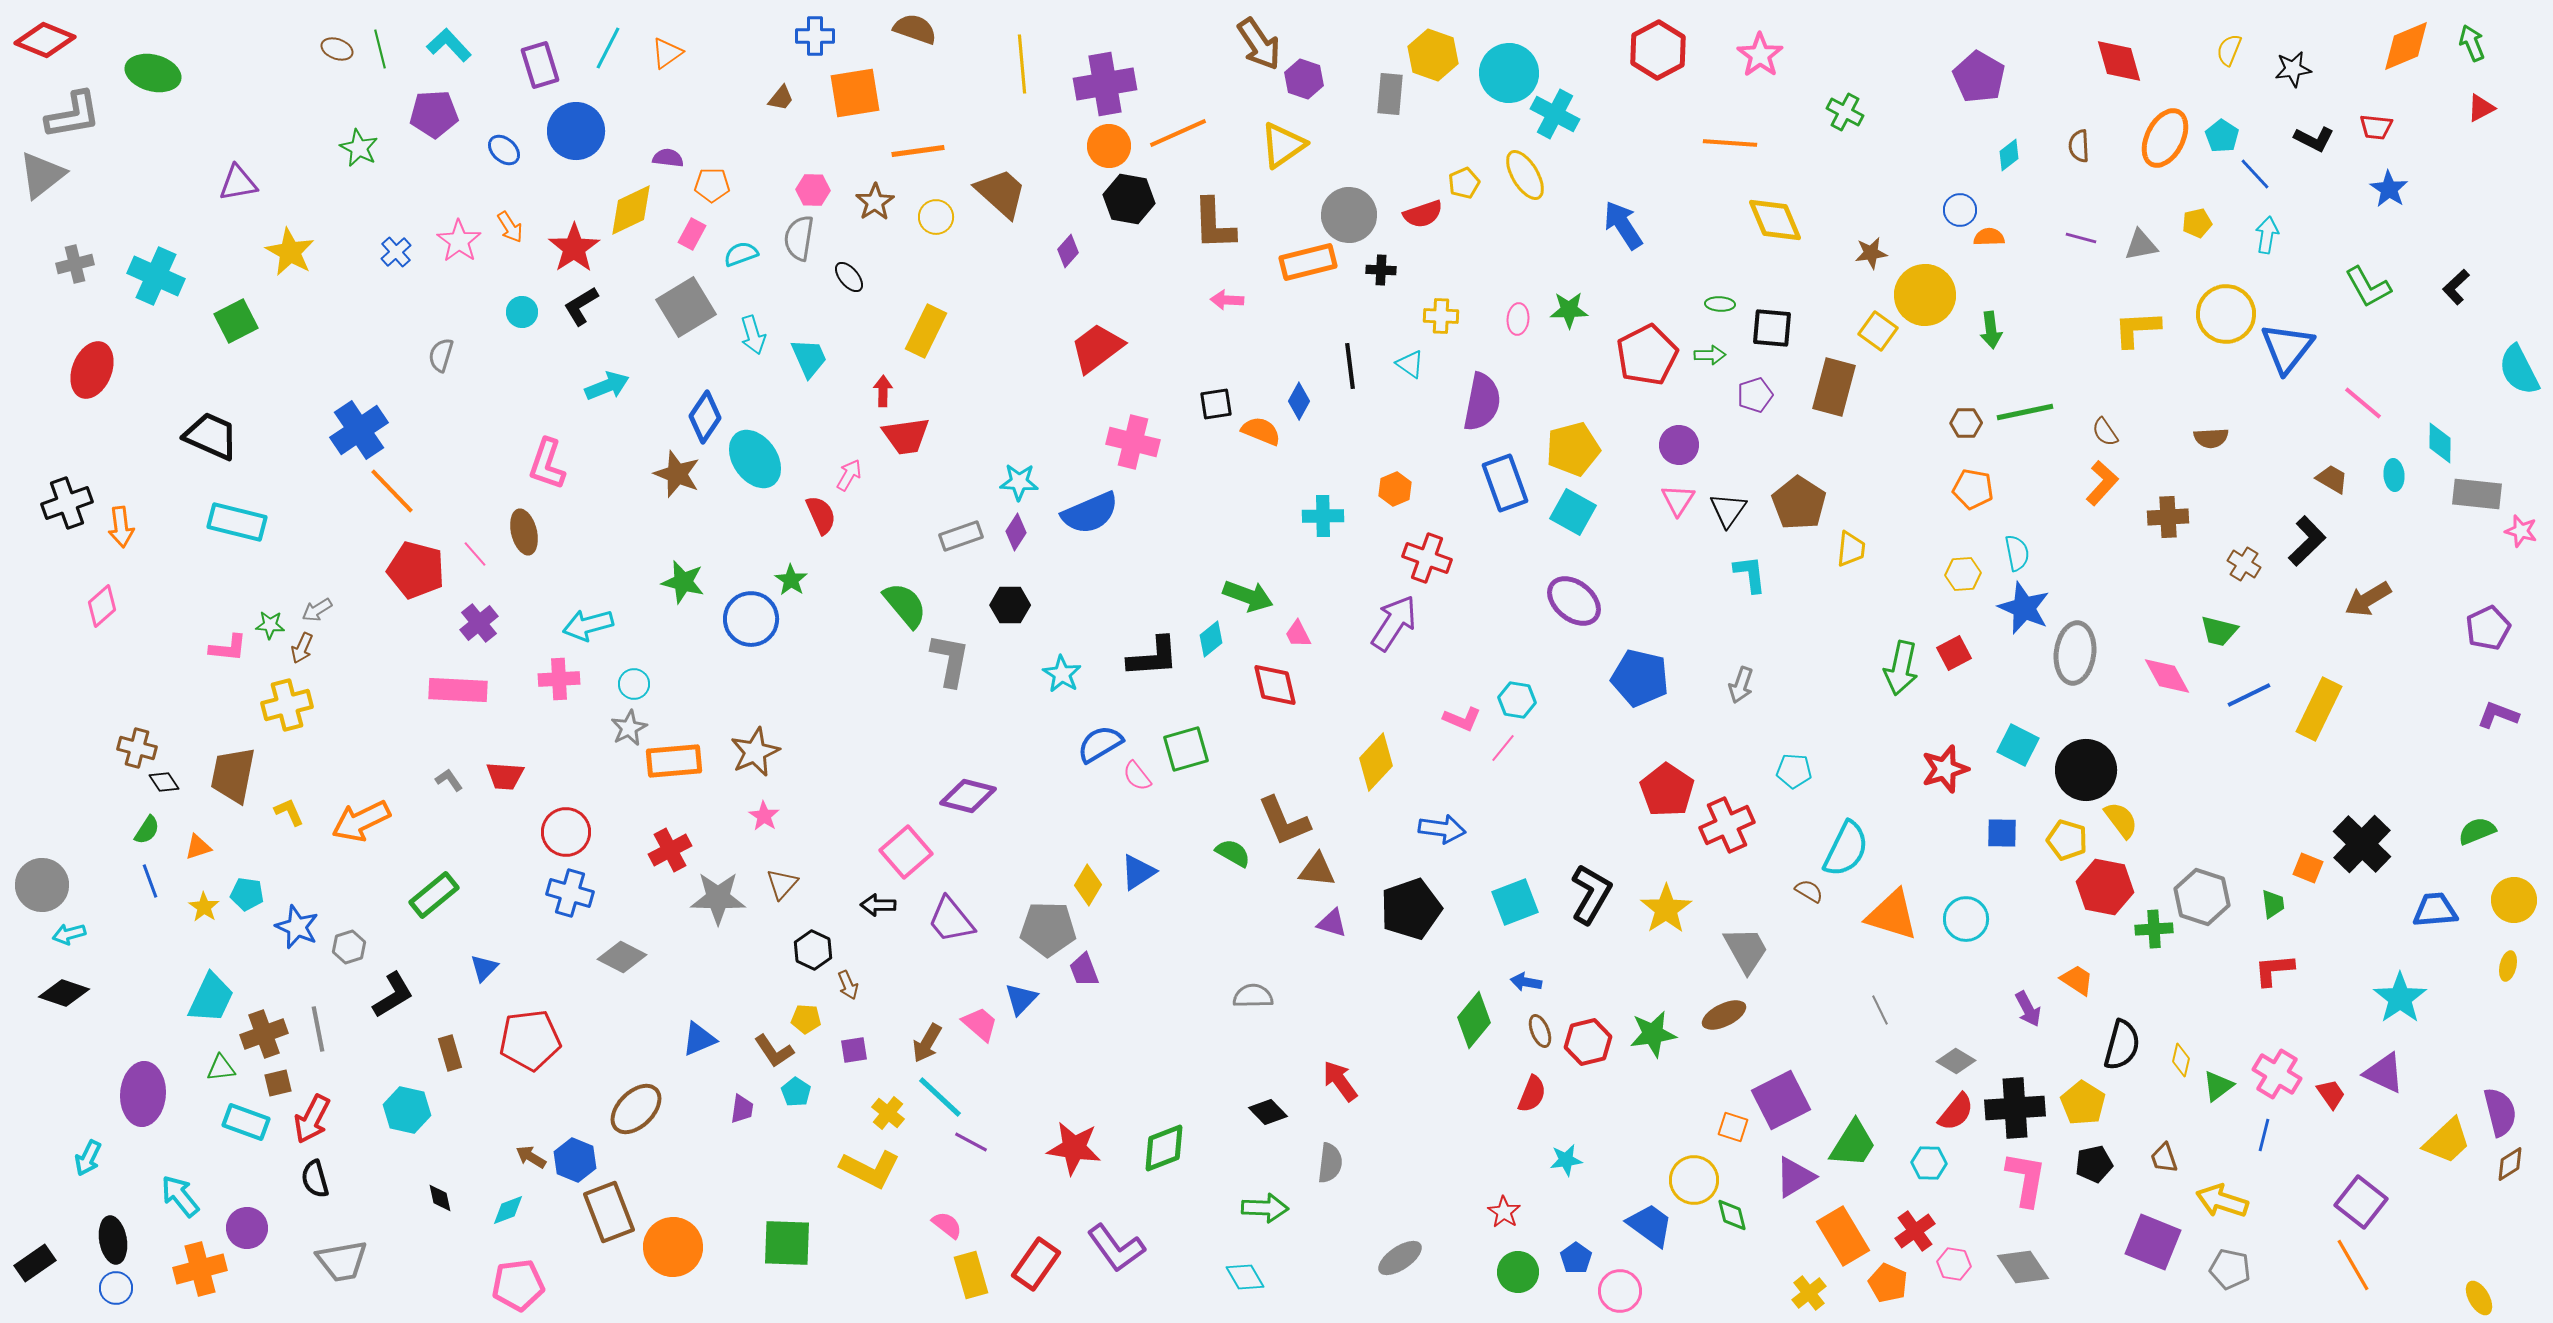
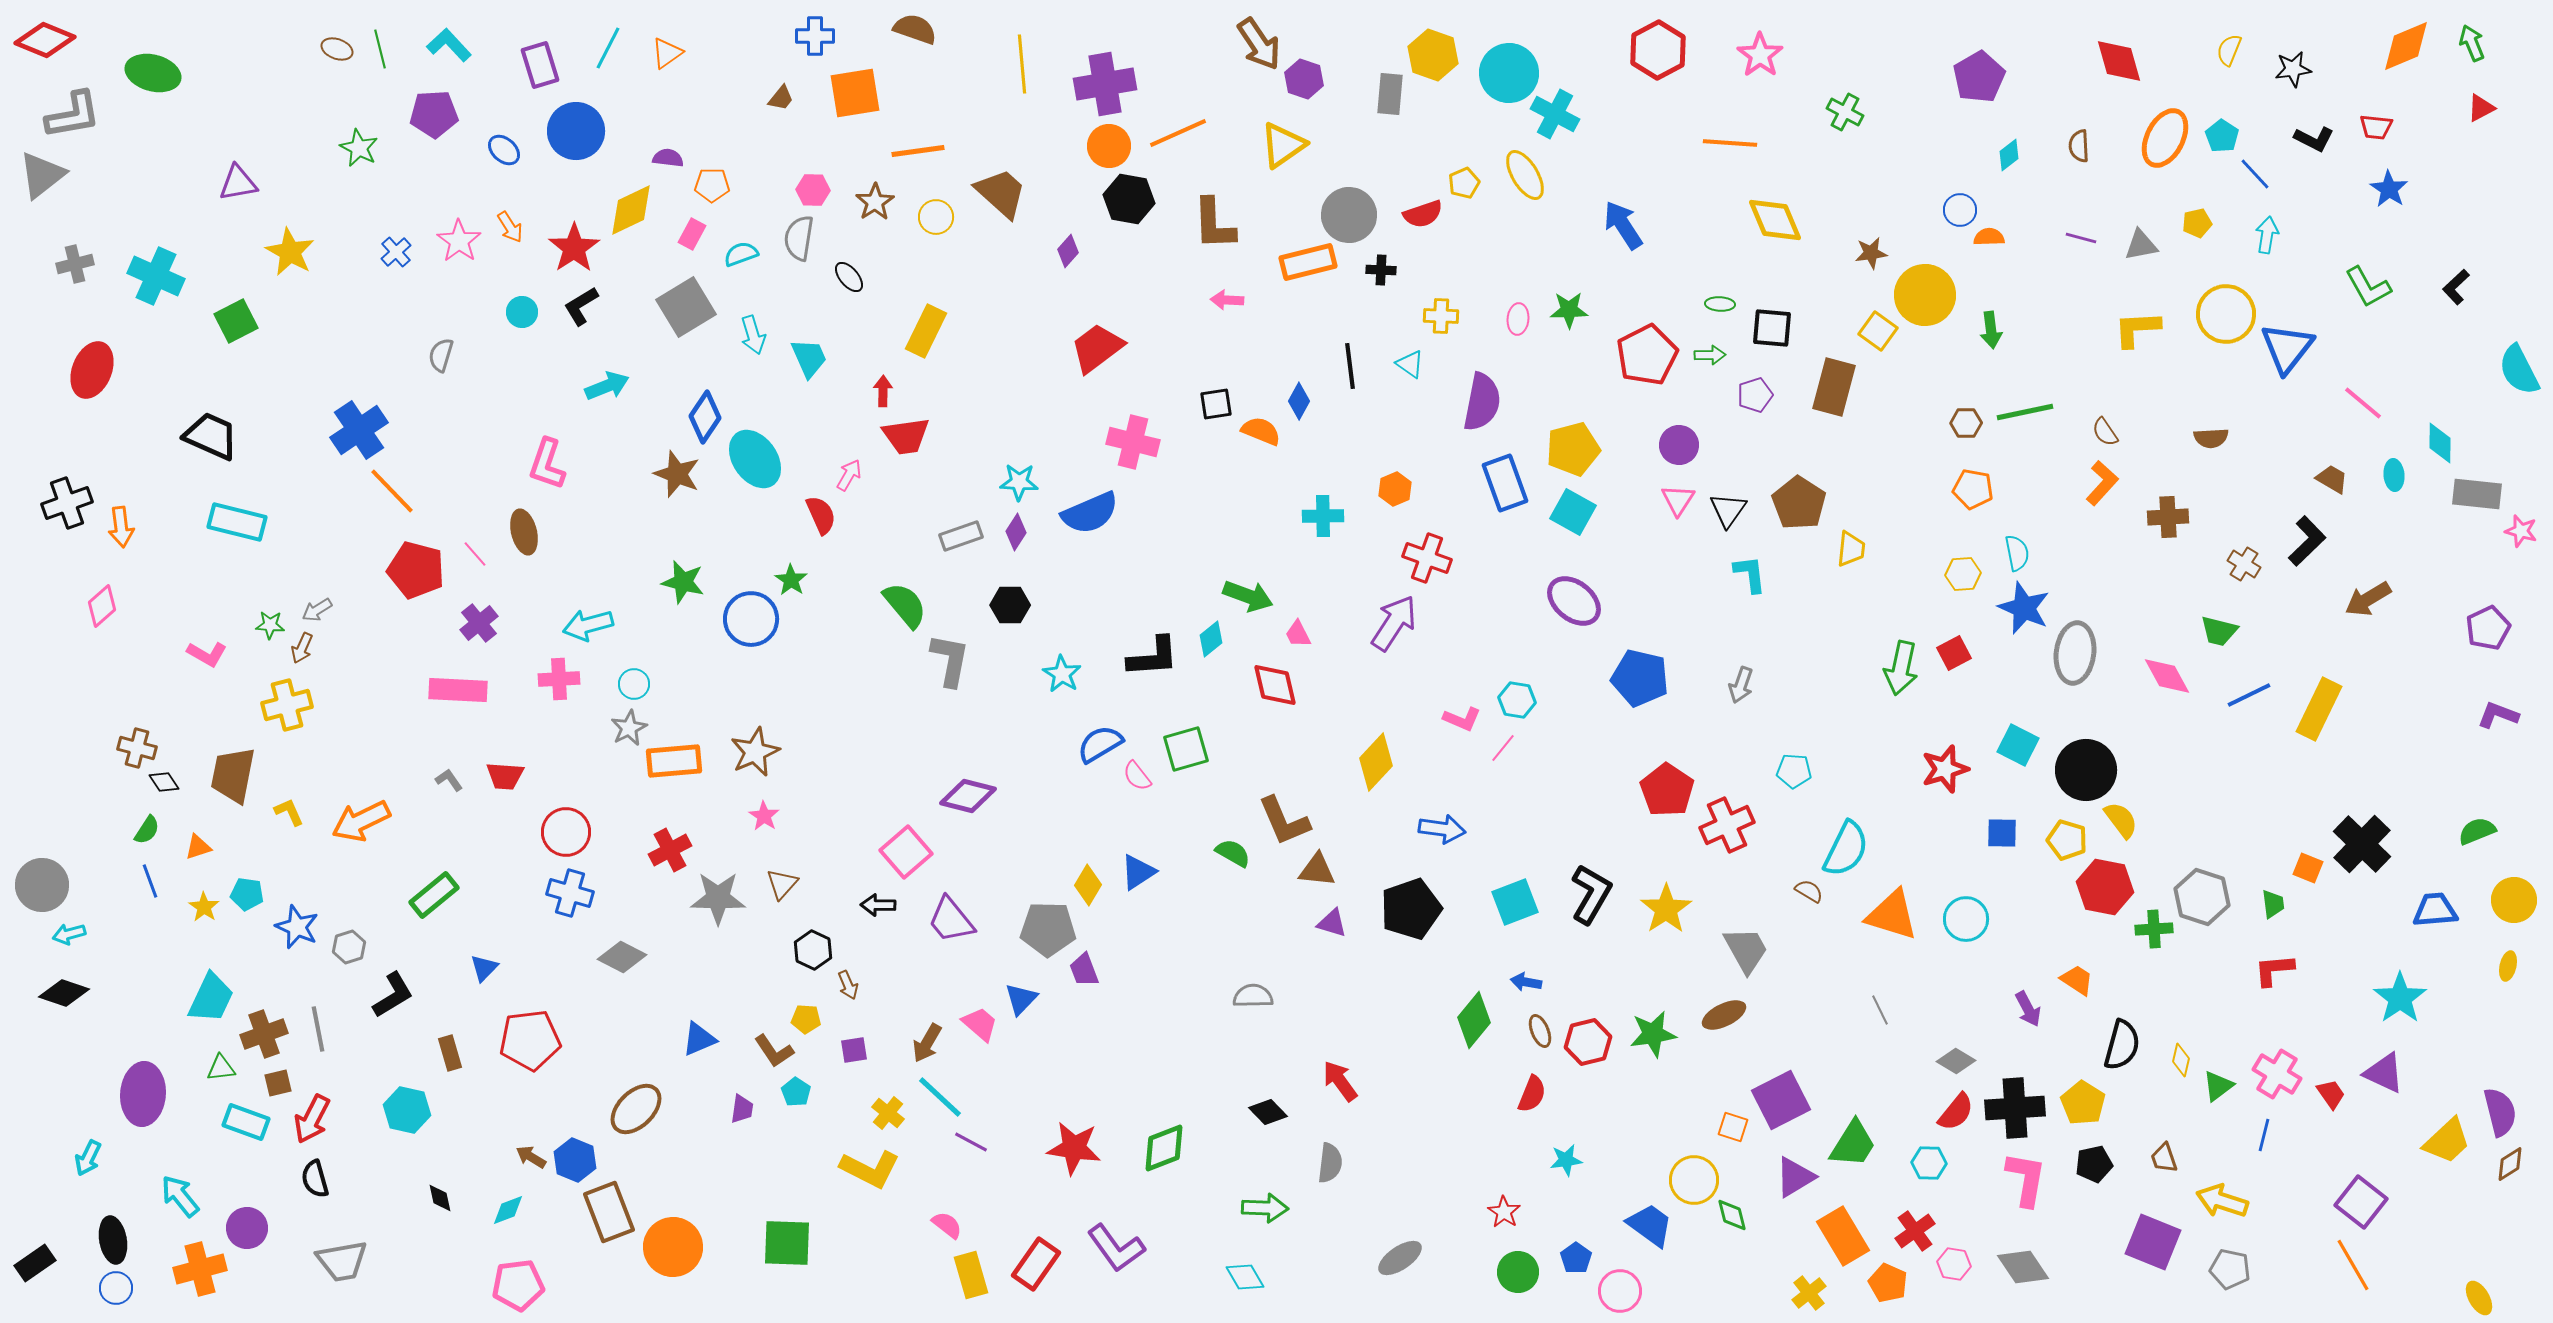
purple pentagon at (1979, 77): rotated 12 degrees clockwise
pink L-shape at (228, 648): moved 21 px left, 6 px down; rotated 24 degrees clockwise
